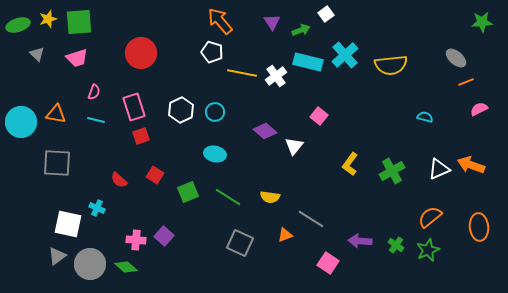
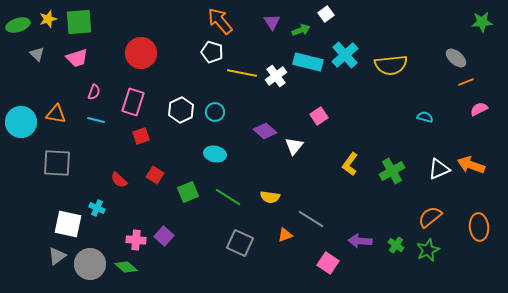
pink rectangle at (134, 107): moved 1 px left, 5 px up; rotated 36 degrees clockwise
pink square at (319, 116): rotated 18 degrees clockwise
